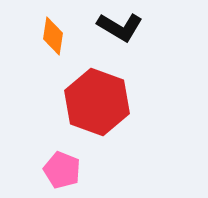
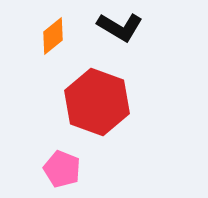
orange diamond: rotated 42 degrees clockwise
pink pentagon: moved 1 px up
